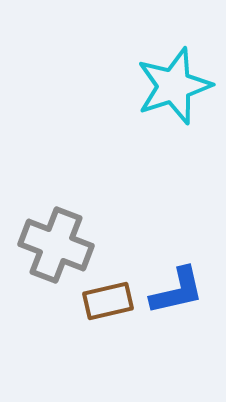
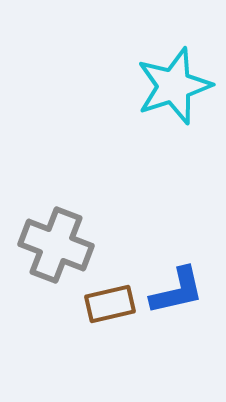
brown rectangle: moved 2 px right, 3 px down
